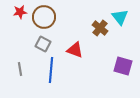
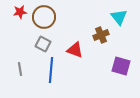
cyan triangle: moved 1 px left
brown cross: moved 1 px right, 7 px down; rotated 28 degrees clockwise
purple square: moved 2 px left
